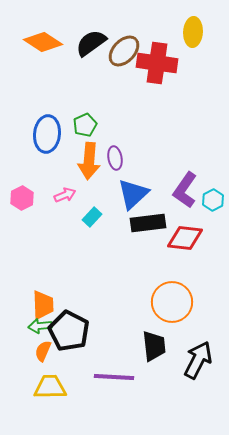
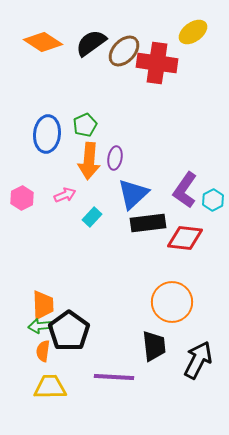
yellow ellipse: rotated 52 degrees clockwise
purple ellipse: rotated 20 degrees clockwise
black pentagon: rotated 9 degrees clockwise
orange semicircle: rotated 15 degrees counterclockwise
